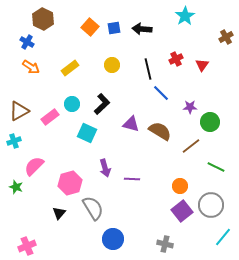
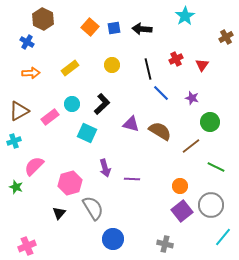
orange arrow: moved 6 px down; rotated 36 degrees counterclockwise
purple star: moved 2 px right, 9 px up; rotated 16 degrees clockwise
